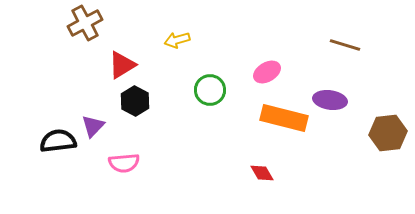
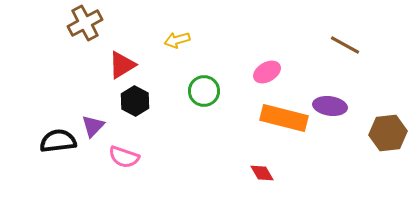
brown line: rotated 12 degrees clockwise
green circle: moved 6 px left, 1 px down
purple ellipse: moved 6 px down
pink semicircle: moved 6 px up; rotated 24 degrees clockwise
